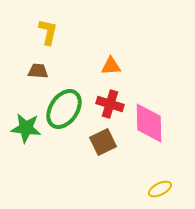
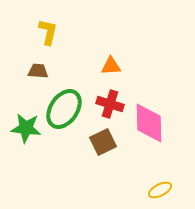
yellow ellipse: moved 1 px down
